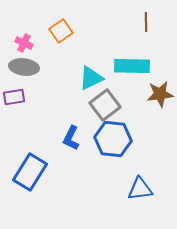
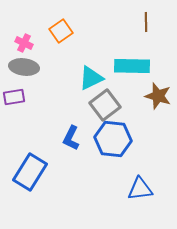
brown star: moved 2 px left, 2 px down; rotated 24 degrees clockwise
